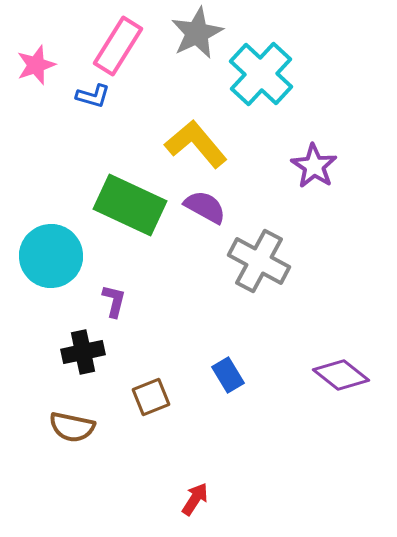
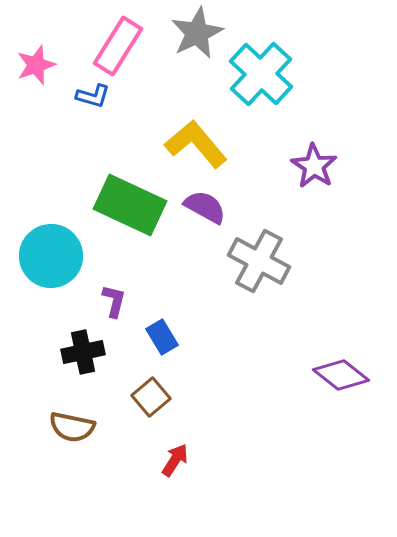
blue rectangle: moved 66 px left, 38 px up
brown square: rotated 18 degrees counterclockwise
red arrow: moved 20 px left, 39 px up
